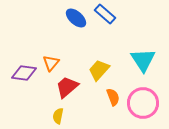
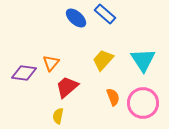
yellow trapezoid: moved 4 px right, 10 px up
